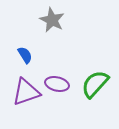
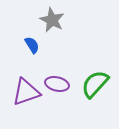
blue semicircle: moved 7 px right, 10 px up
